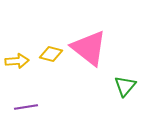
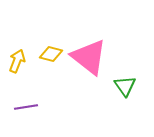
pink triangle: moved 9 px down
yellow arrow: rotated 65 degrees counterclockwise
green triangle: rotated 15 degrees counterclockwise
